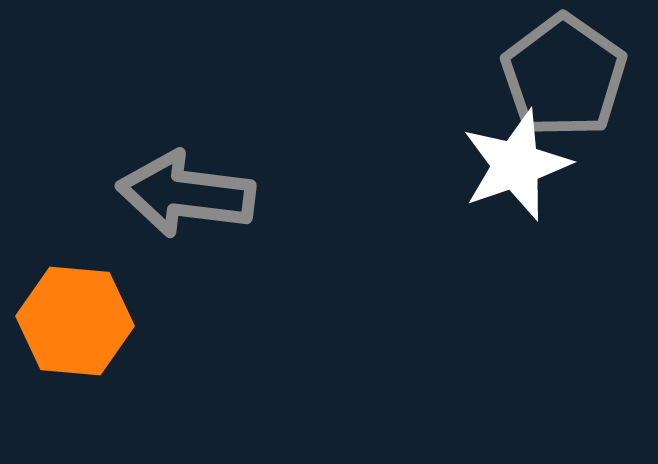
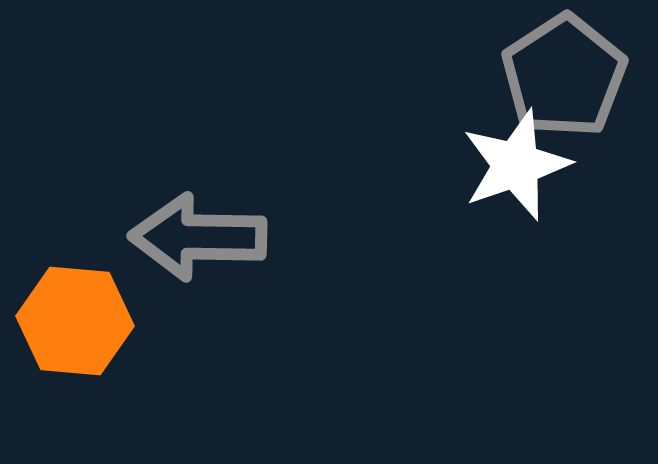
gray pentagon: rotated 4 degrees clockwise
gray arrow: moved 12 px right, 43 px down; rotated 6 degrees counterclockwise
